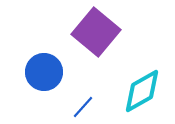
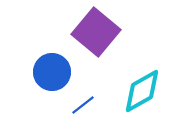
blue circle: moved 8 px right
blue line: moved 2 px up; rotated 10 degrees clockwise
